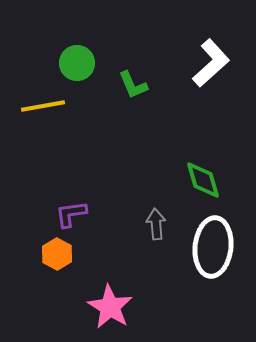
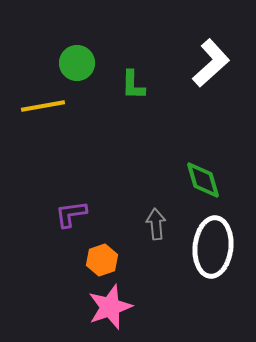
green L-shape: rotated 24 degrees clockwise
orange hexagon: moved 45 px right, 6 px down; rotated 12 degrees clockwise
pink star: rotated 21 degrees clockwise
